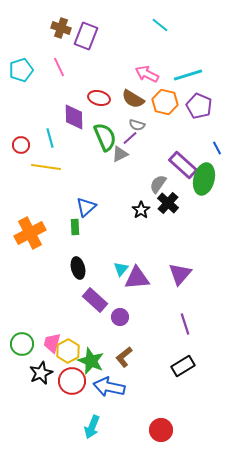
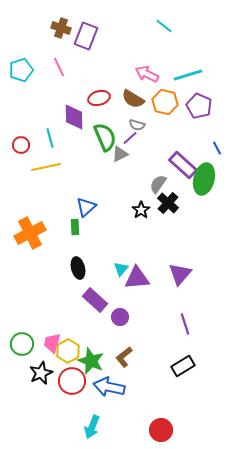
cyan line at (160, 25): moved 4 px right, 1 px down
red ellipse at (99, 98): rotated 30 degrees counterclockwise
yellow line at (46, 167): rotated 20 degrees counterclockwise
